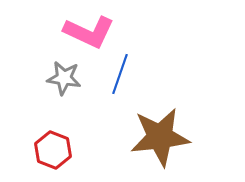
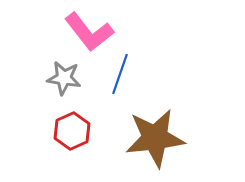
pink L-shape: rotated 27 degrees clockwise
brown star: moved 5 px left, 1 px down
red hexagon: moved 19 px right, 19 px up; rotated 15 degrees clockwise
